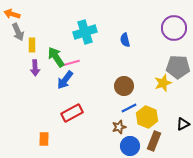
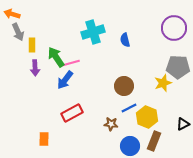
cyan cross: moved 8 px right
brown star: moved 8 px left, 3 px up; rotated 24 degrees clockwise
